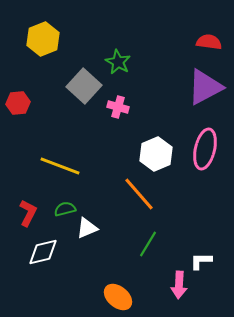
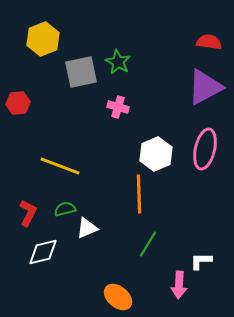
gray square: moved 3 px left, 14 px up; rotated 36 degrees clockwise
orange line: rotated 39 degrees clockwise
